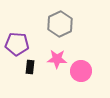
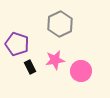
purple pentagon: rotated 15 degrees clockwise
pink star: moved 2 px left, 1 px down; rotated 12 degrees counterclockwise
black rectangle: rotated 32 degrees counterclockwise
